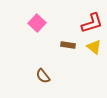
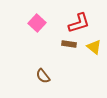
red L-shape: moved 13 px left
brown rectangle: moved 1 px right, 1 px up
